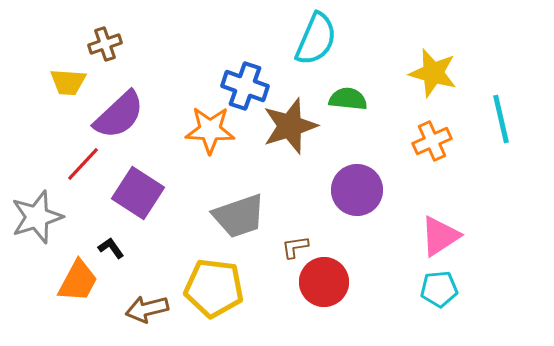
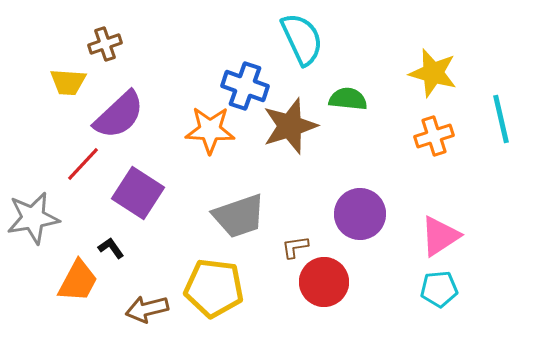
cyan semicircle: moved 14 px left; rotated 48 degrees counterclockwise
orange cross: moved 2 px right, 5 px up; rotated 6 degrees clockwise
purple circle: moved 3 px right, 24 px down
gray star: moved 4 px left, 1 px down; rotated 8 degrees clockwise
